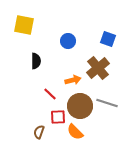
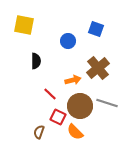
blue square: moved 12 px left, 10 px up
red square: rotated 28 degrees clockwise
